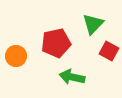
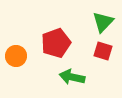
green triangle: moved 10 px right, 2 px up
red pentagon: rotated 8 degrees counterclockwise
red square: moved 6 px left; rotated 12 degrees counterclockwise
